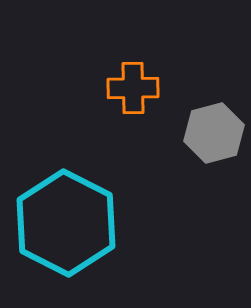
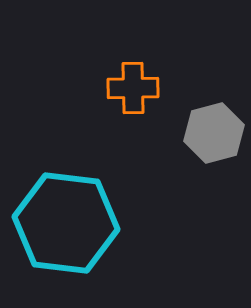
cyan hexagon: rotated 20 degrees counterclockwise
